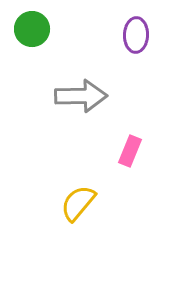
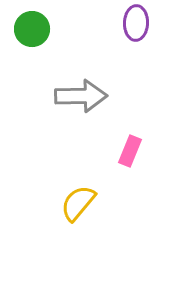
purple ellipse: moved 12 px up
